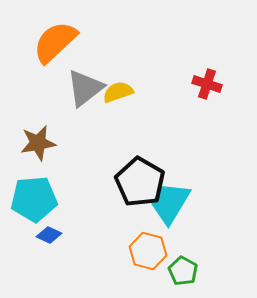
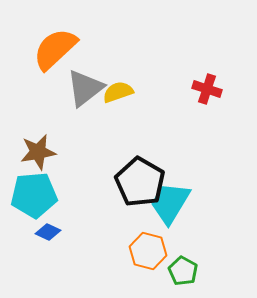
orange semicircle: moved 7 px down
red cross: moved 5 px down
brown star: moved 9 px down
cyan pentagon: moved 4 px up
blue diamond: moved 1 px left, 3 px up
